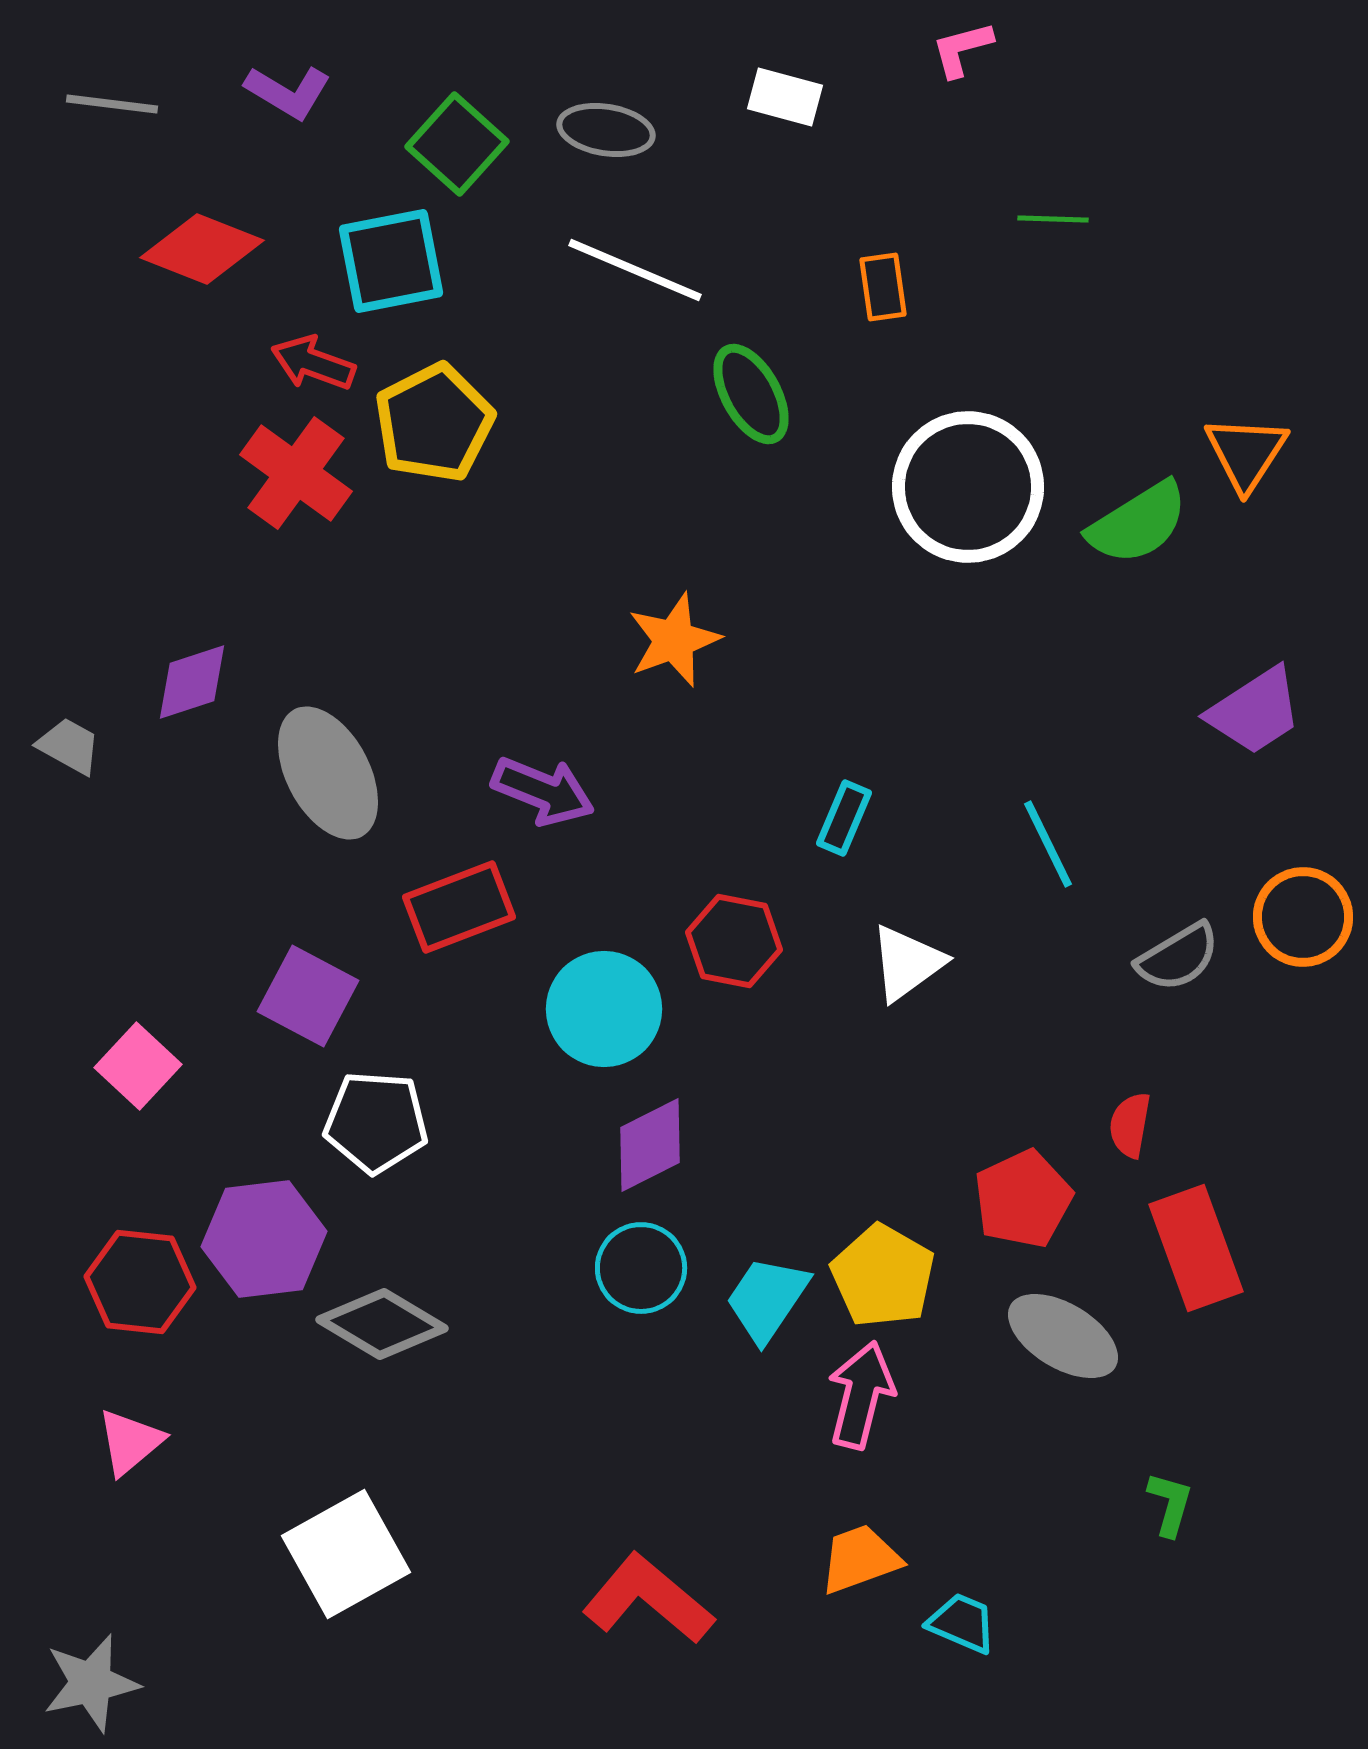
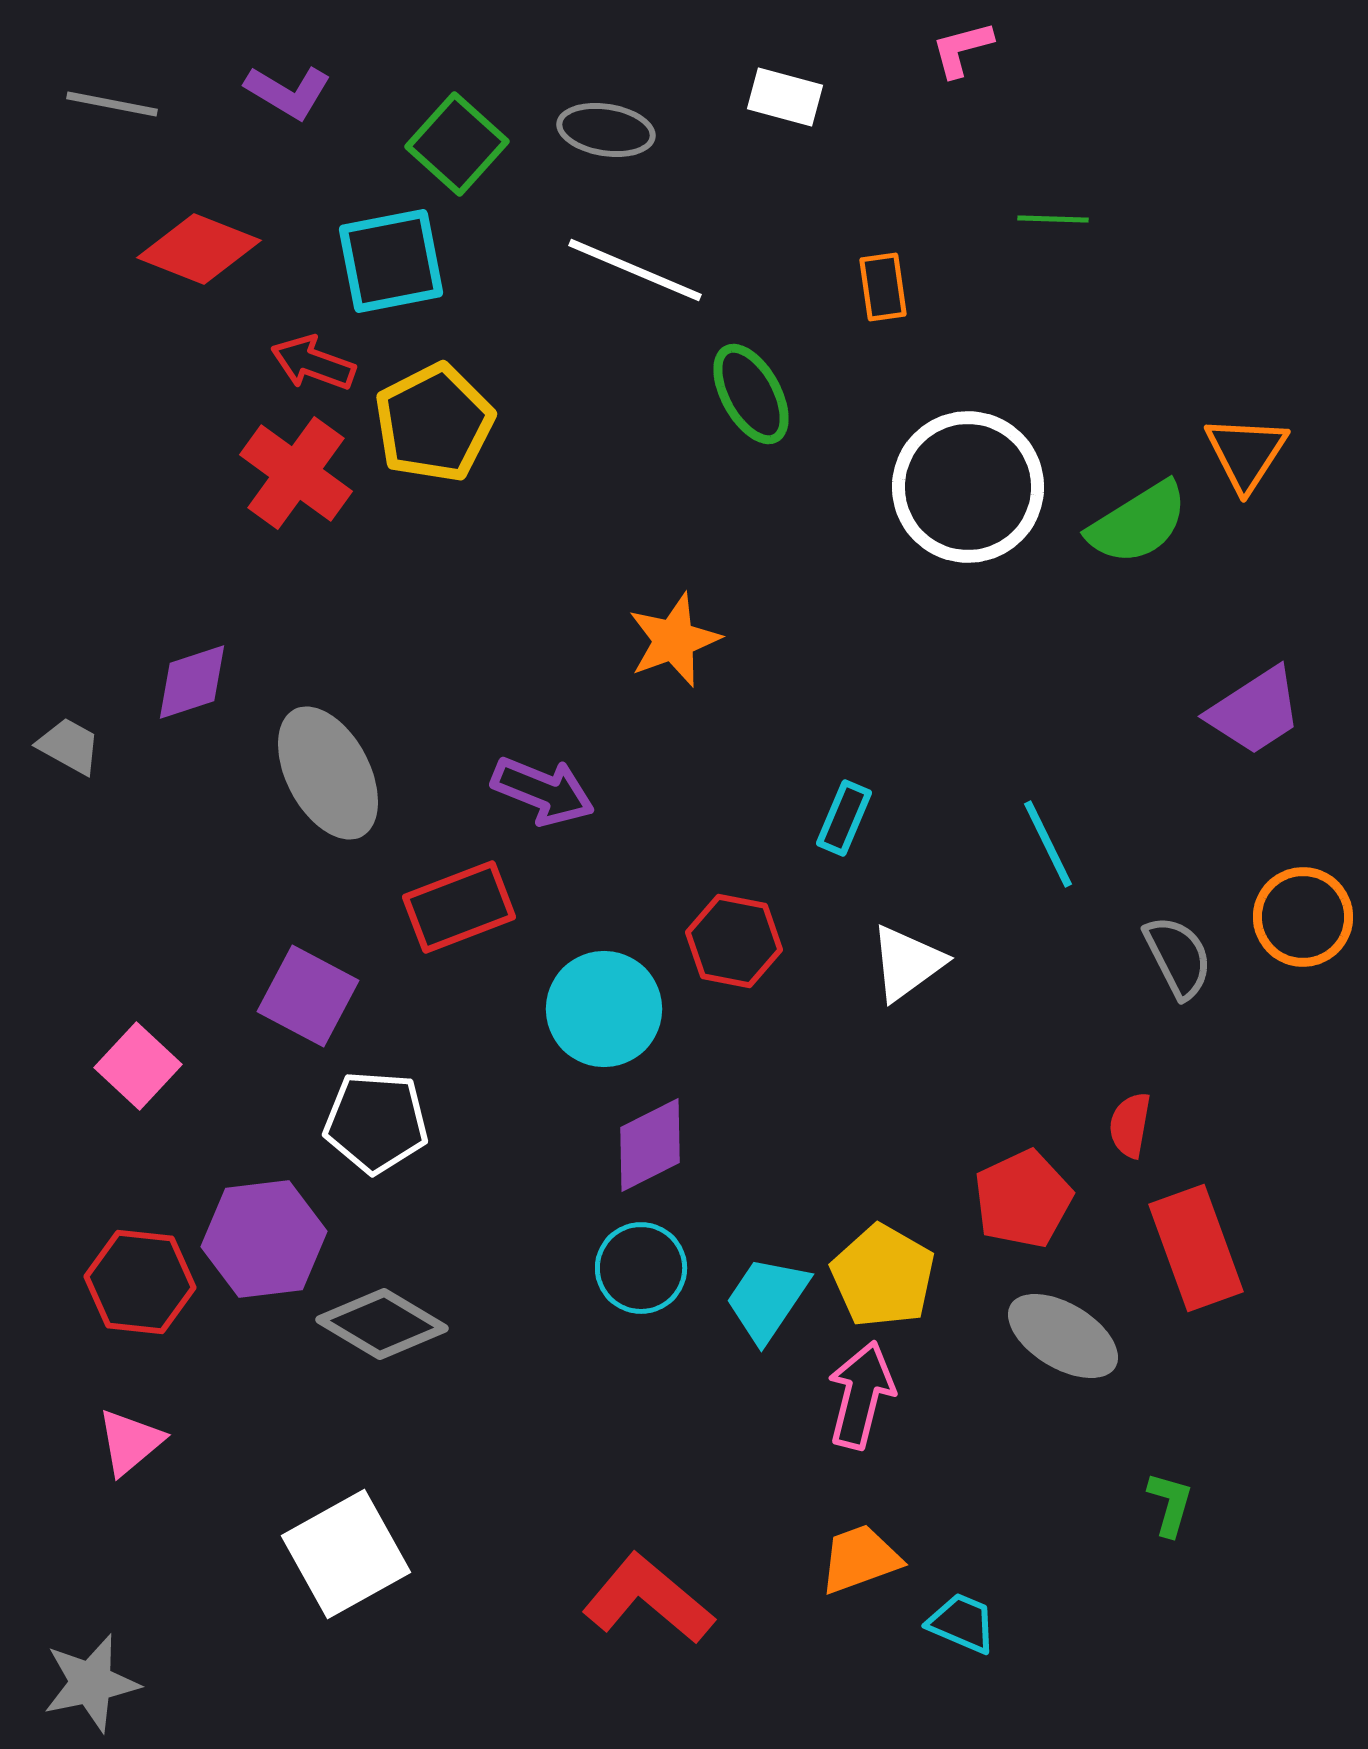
gray line at (112, 104): rotated 4 degrees clockwise
red diamond at (202, 249): moved 3 px left
gray semicircle at (1178, 957): rotated 86 degrees counterclockwise
